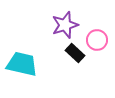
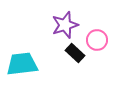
cyan trapezoid: rotated 20 degrees counterclockwise
